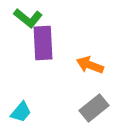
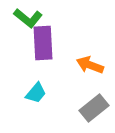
cyan trapezoid: moved 15 px right, 19 px up
